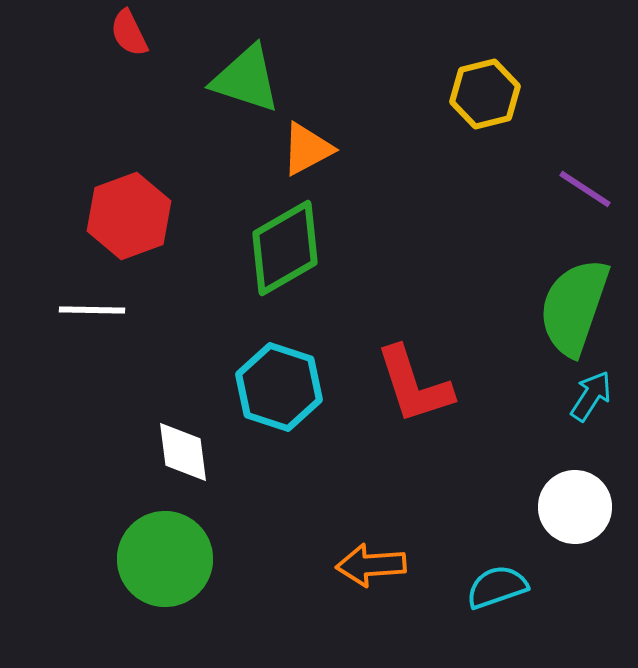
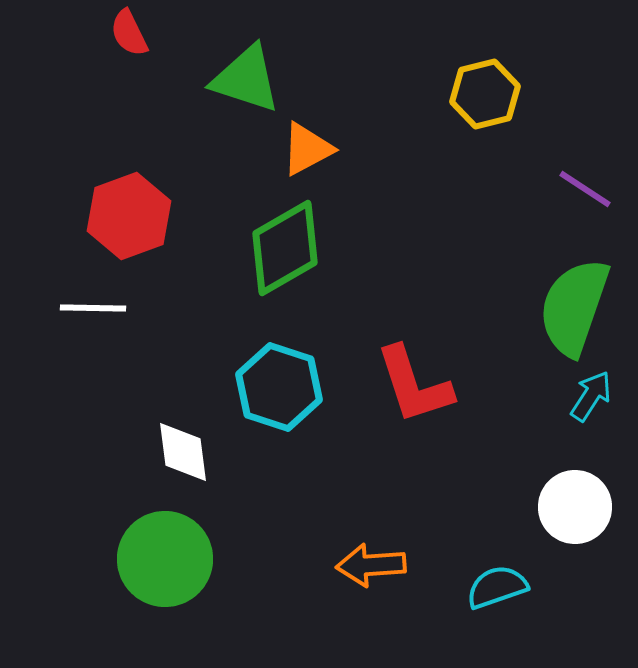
white line: moved 1 px right, 2 px up
